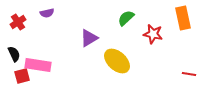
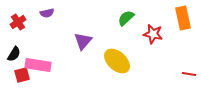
purple triangle: moved 6 px left, 3 px down; rotated 18 degrees counterclockwise
black semicircle: rotated 56 degrees clockwise
red square: moved 1 px up
